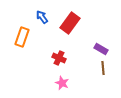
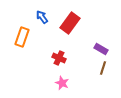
brown line: rotated 24 degrees clockwise
